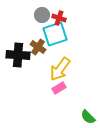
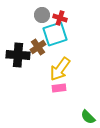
red cross: moved 1 px right
brown cross: rotated 21 degrees clockwise
pink rectangle: rotated 24 degrees clockwise
